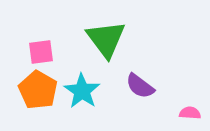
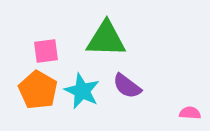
green triangle: rotated 51 degrees counterclockwise
pink square: moved 5 px right, 1 px up
purple semicircle: moved 13 px left
cyan star: rotated 9 degrees counterclockwise
